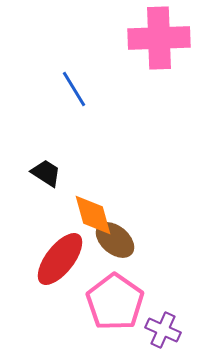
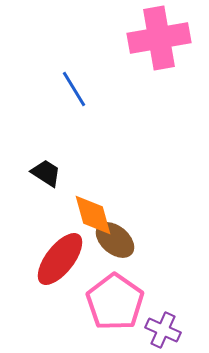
pink cross: rotated 8 degrees counterclockwise
